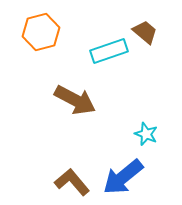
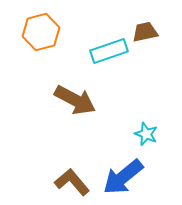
brown trapezoid: rotated 52 degrees counterclockwise
